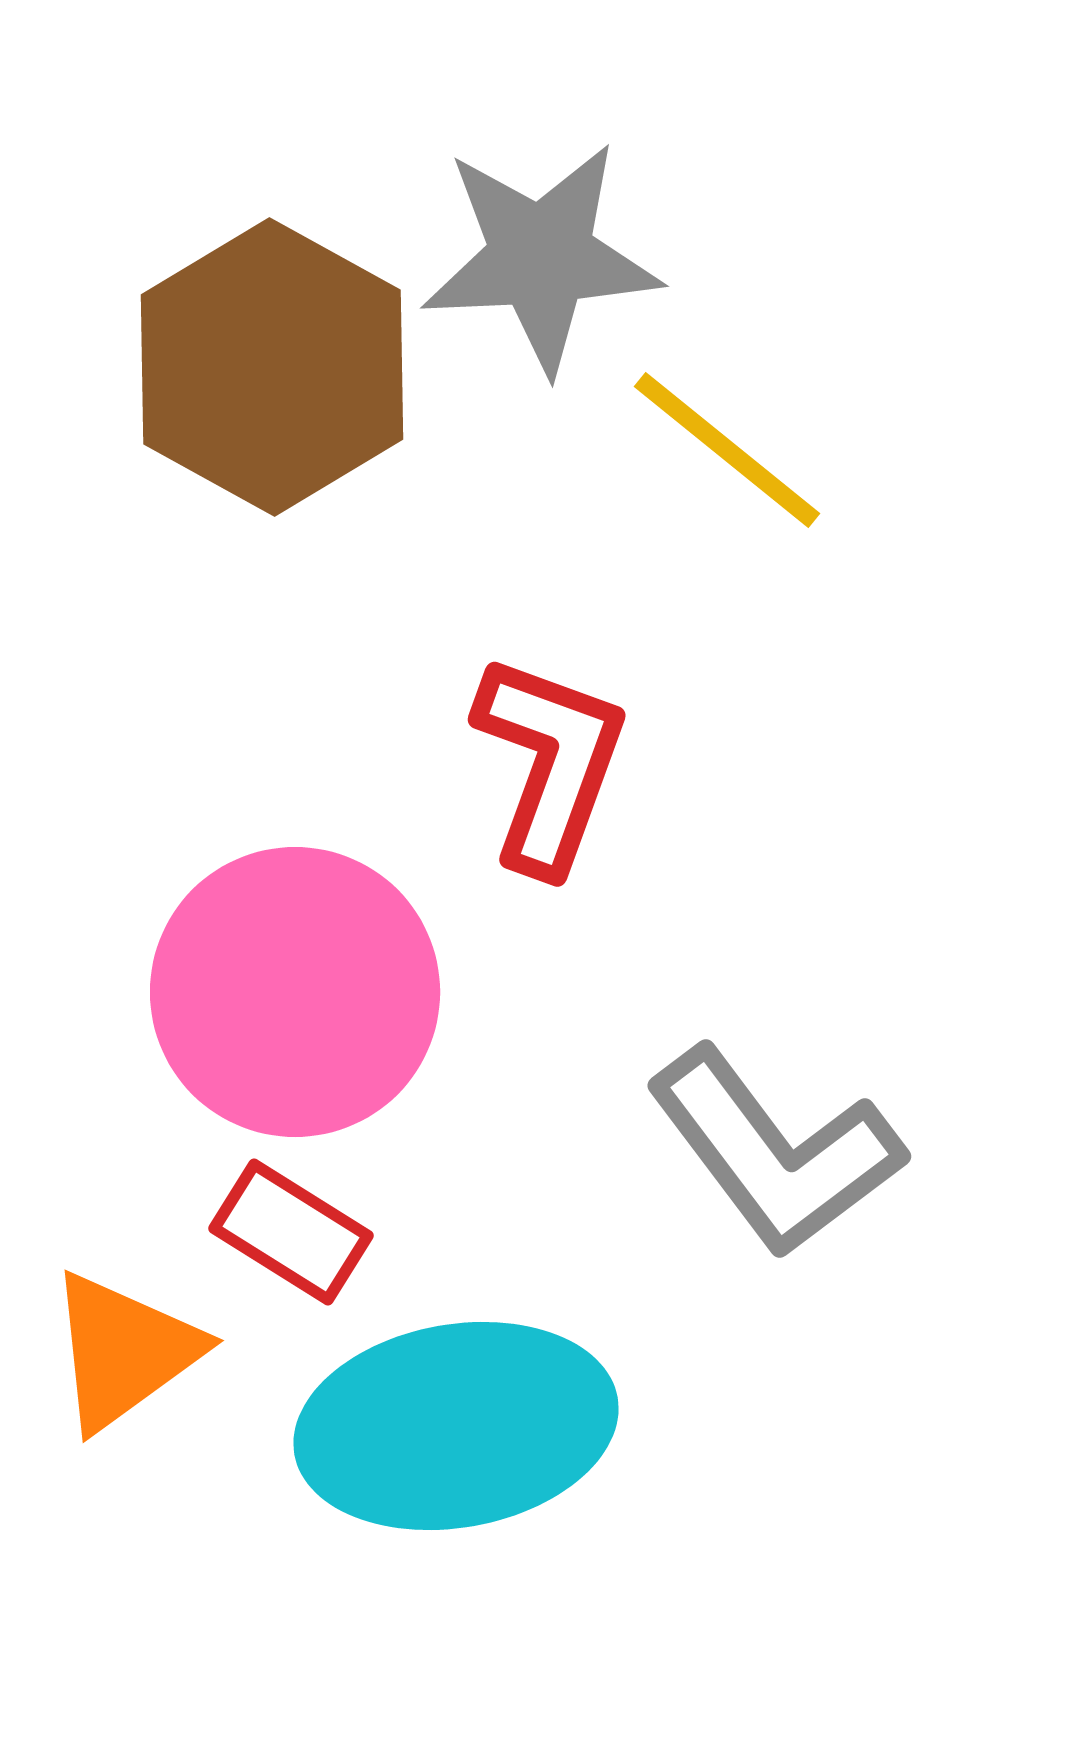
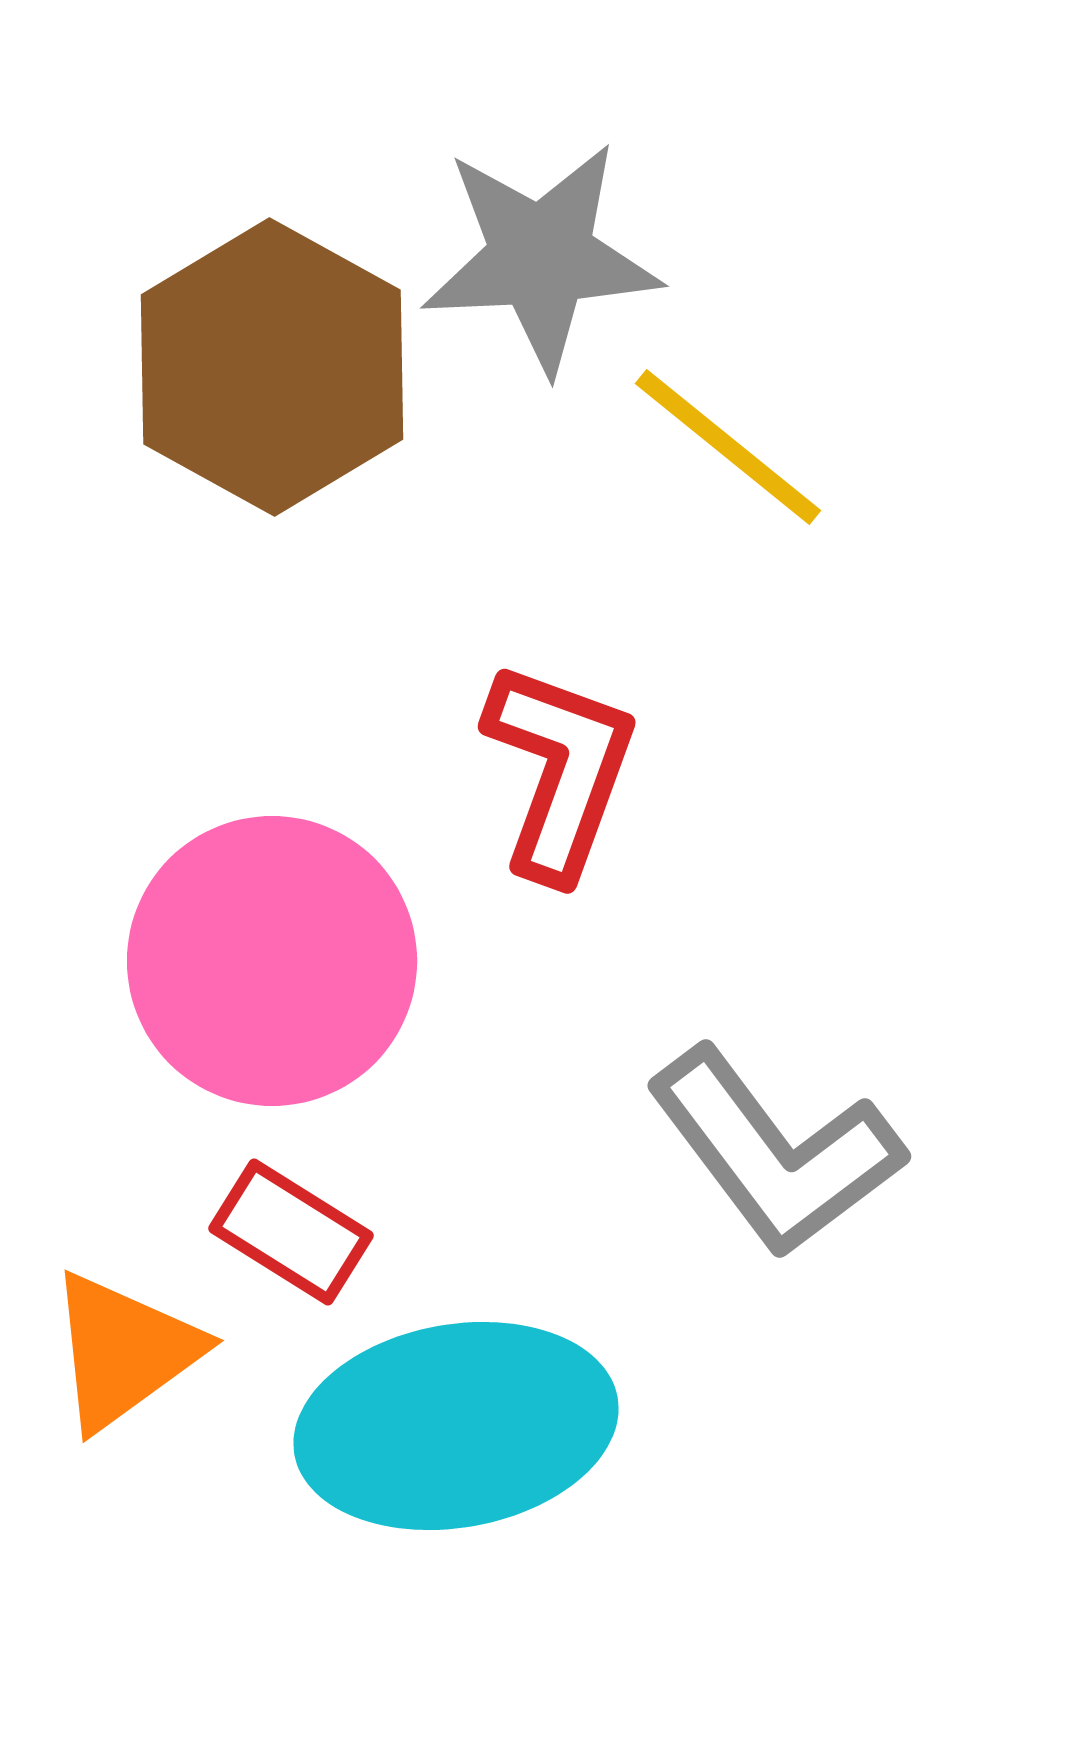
yellow line: moved 1 px right, 3 px up
red L-shape: moved 10 px right, 7 px down
pink circle: moved 23 px left, 31 px up
